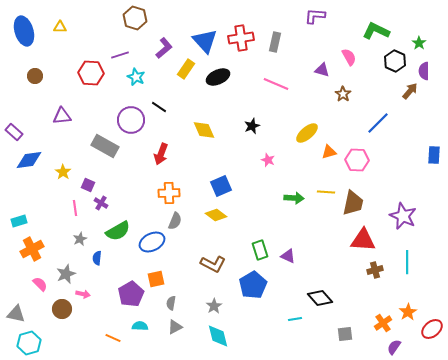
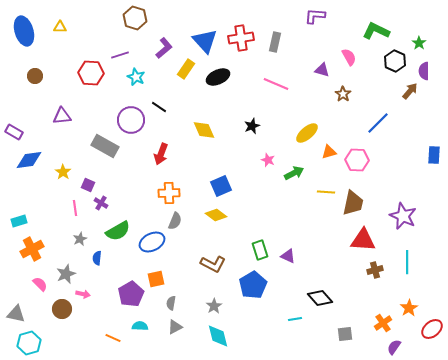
purple rectangle at (14, 132): rotated 12 degrees counterclockwise
green arrow at (294, 198): moved 25 px up; rotated 30 degrees counterclockwise
orange star at (408, 312): moved 1 px right, 4 px up
